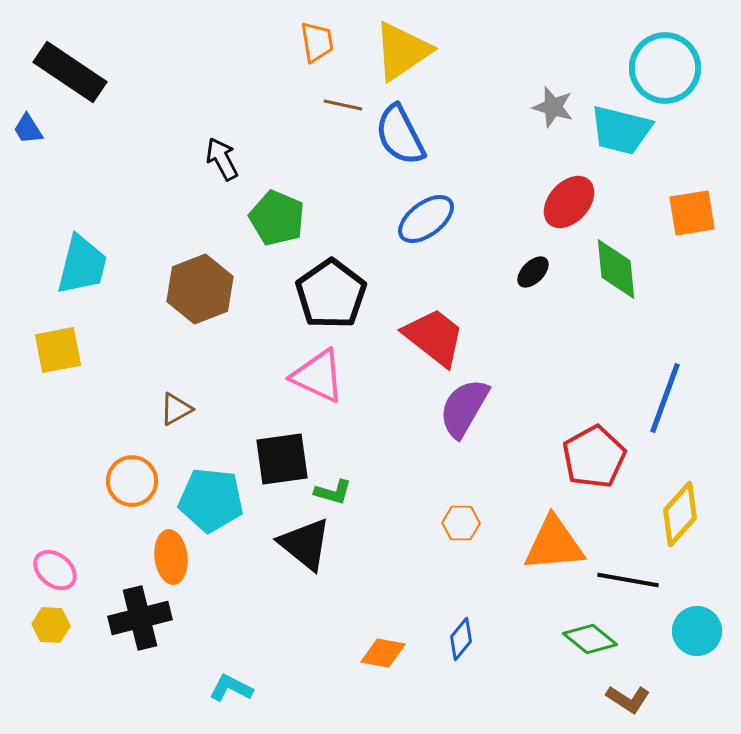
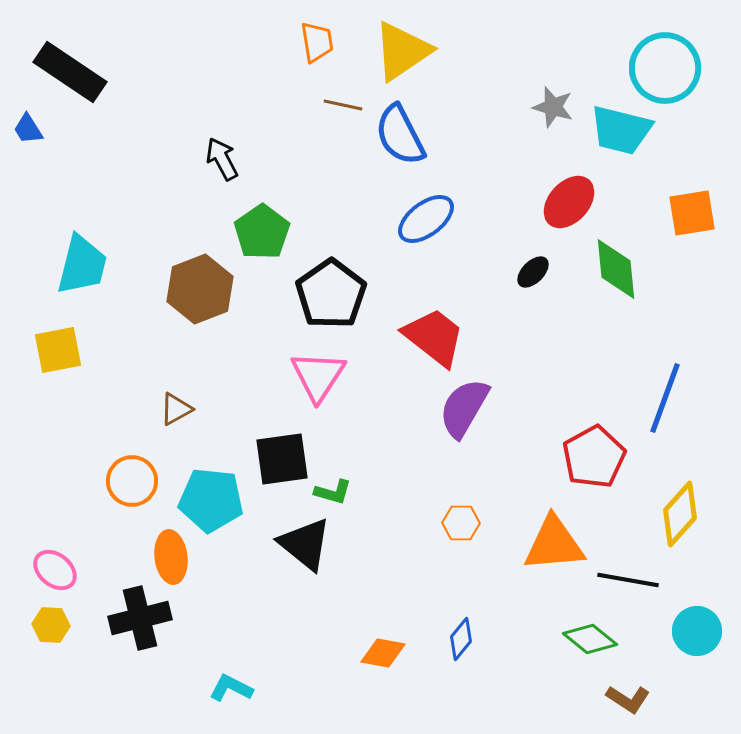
green pentagon at (277, 218): moved 15 px left, 14 px down; rotated 14 degrees clockwise
pink triangle at (318, 376): rotated 38 degrees clockwise
